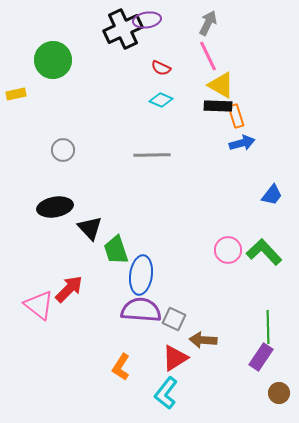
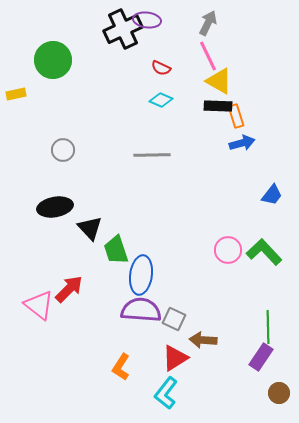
purple ellipse: rotated 16 degrees clockwise
yellow triangle: moved 2 px left, 4 px up
